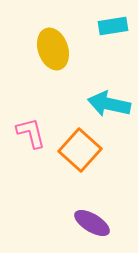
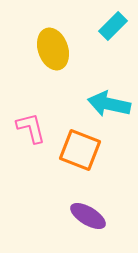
cyan rectangle: rotated 36 degrees counterclockwise
pink L-shape: moved 5 px up
orange square: rotated 21 degrees counterclockwise
purple ellipse: moved 4 px left, 7 px up
